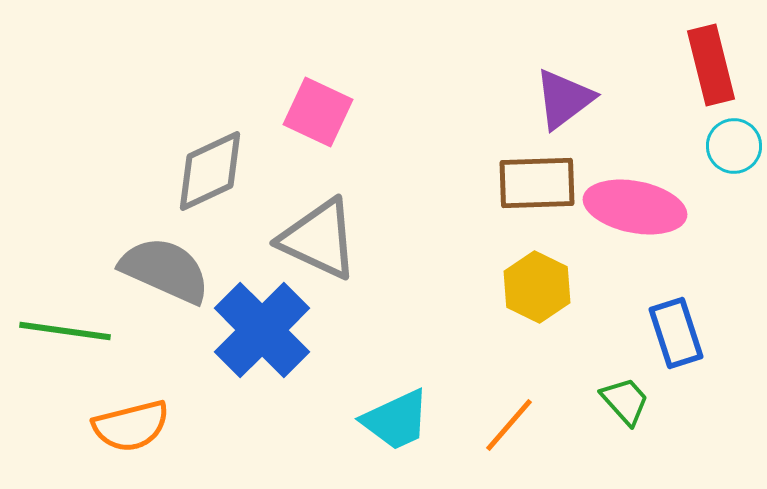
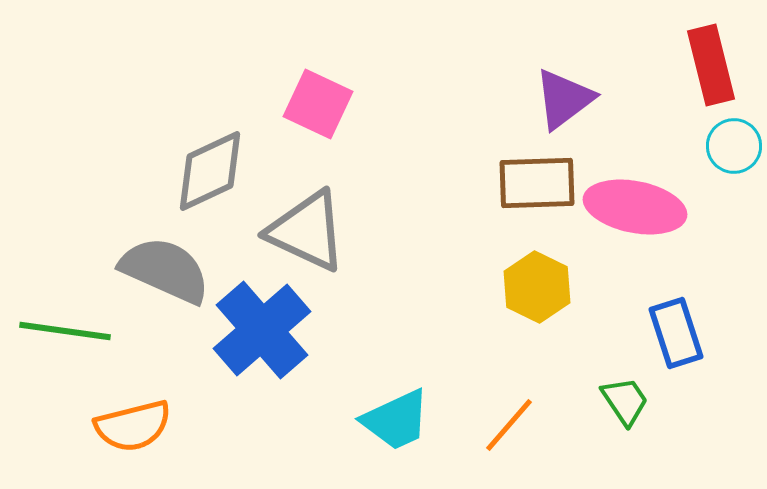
pink square: moved 8 px up
gray triangle: moved 12 px left, 8 px up
blue cross: rotated 4 degrees clockwise
green trapezoid: rotated 8 degrees clockwise
orange semicircle: moved 2 px right
